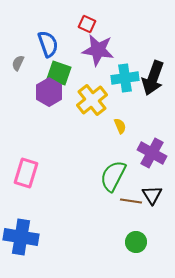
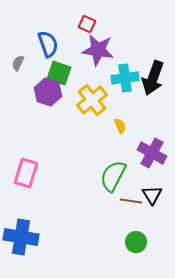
purple hexagon: moved 1 px left; rotated 12 degrees counterclockwise
